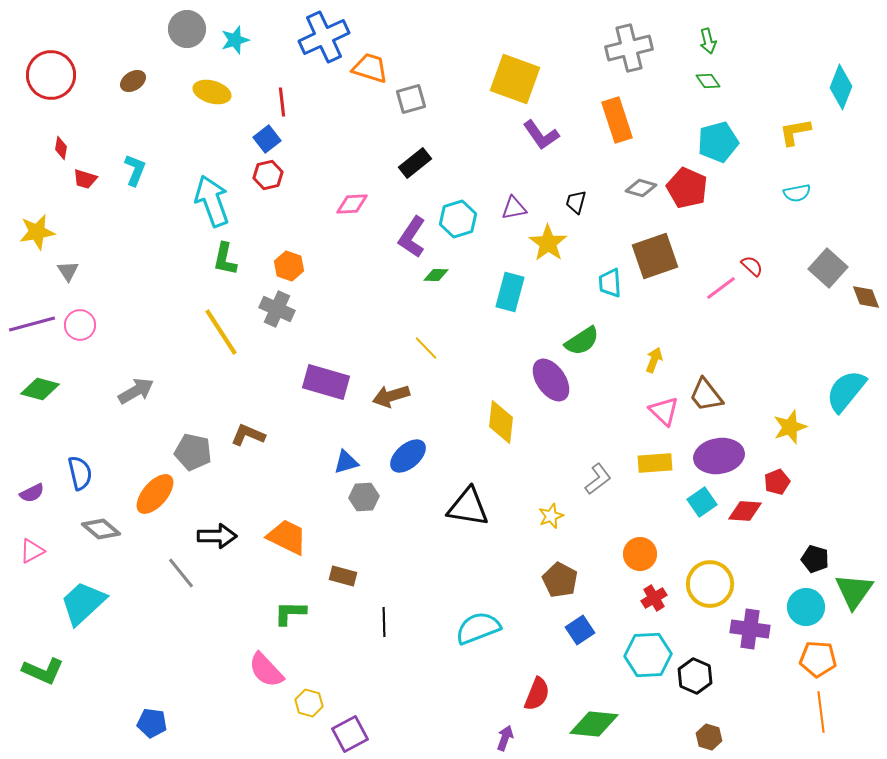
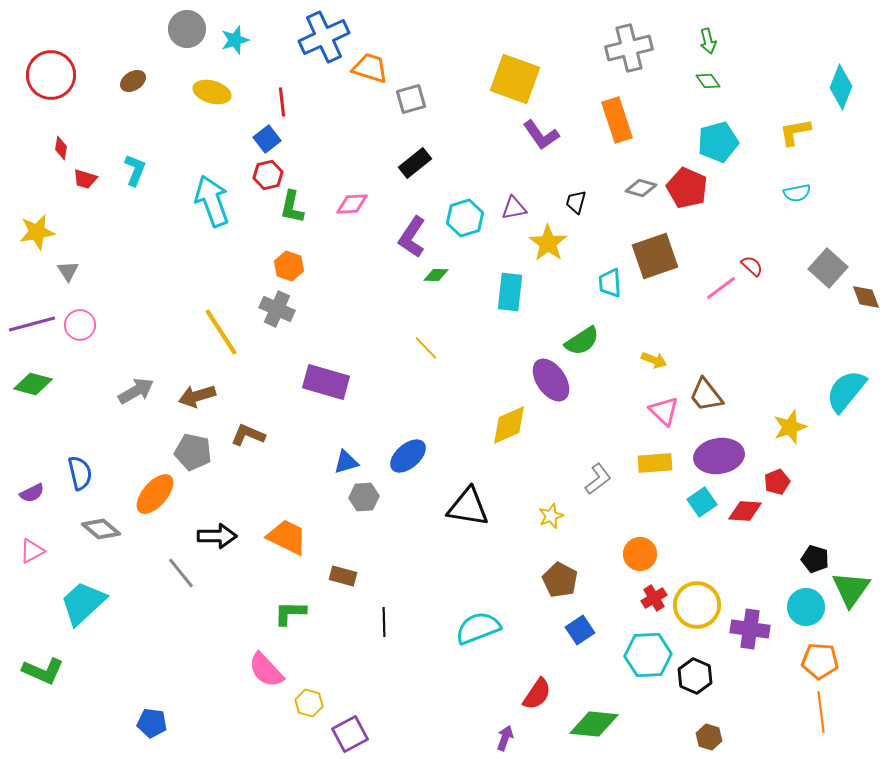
cyan hexagon at (458, 219): moved 7 px right, 1 px up
green L-shape at (225, 259): moved 67 px right, 52 px up
cyan rectangle at (510, 292): rotated 9 degrees counterclockwise
yellow arrow at (654, 360): rotated 90 degrees clockwise
green diamond at (40, 389): moved 7 px left, 5 px up
brown arrow at (391, 396): moved 194 px left
yellow diamond at (501, 422): moved 8 px right, 3 px down; rotated 60 degrees clockwise
yellow circle at (710, 584): moved 13 px left, 21 px down
green triangle at (854, 591): moved 3 px left, 2 px up
orange pentagon at (818, 659): moved 2 px right, 2 px down
red semicircle at (537, 694): rotated 12 degrees clockwise
